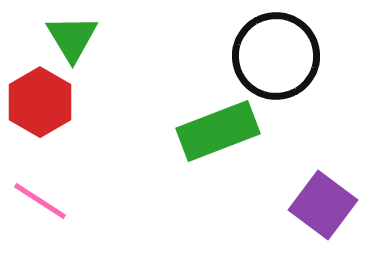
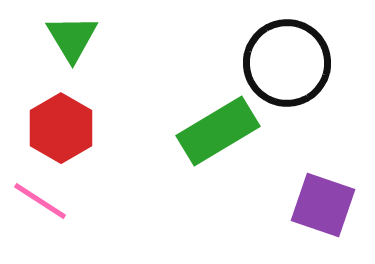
black circle: moved 11 px right, 7 px down
red hexagon: moved 21 px right, 26 px down
green rectangle: rotated 10 degrees counterclockwise
purple square: rotated 18 degrees counterclockwise
